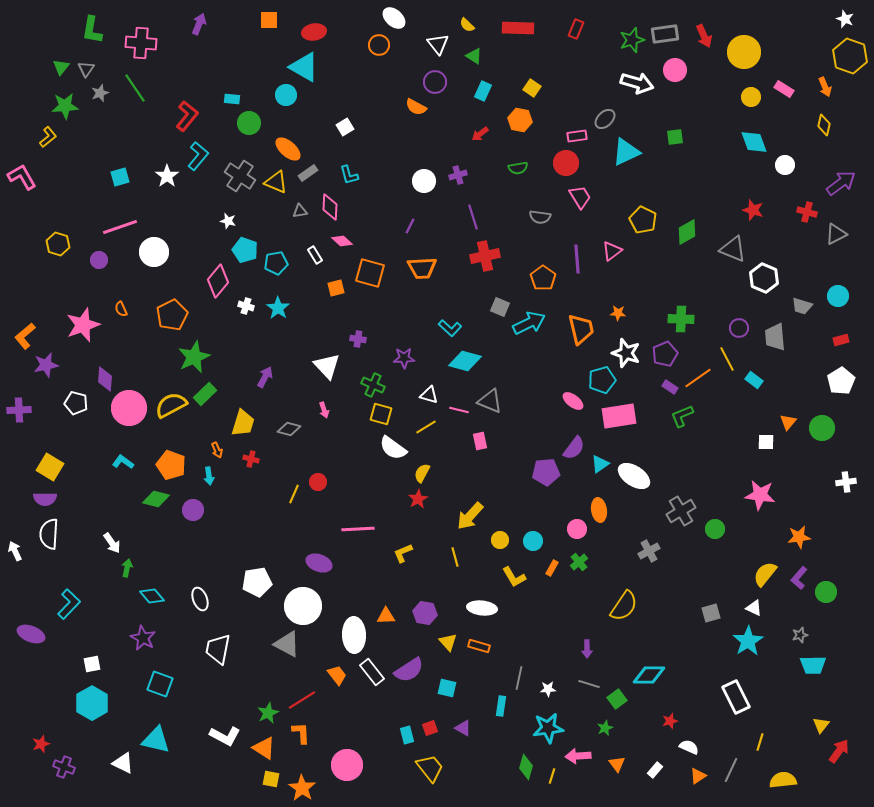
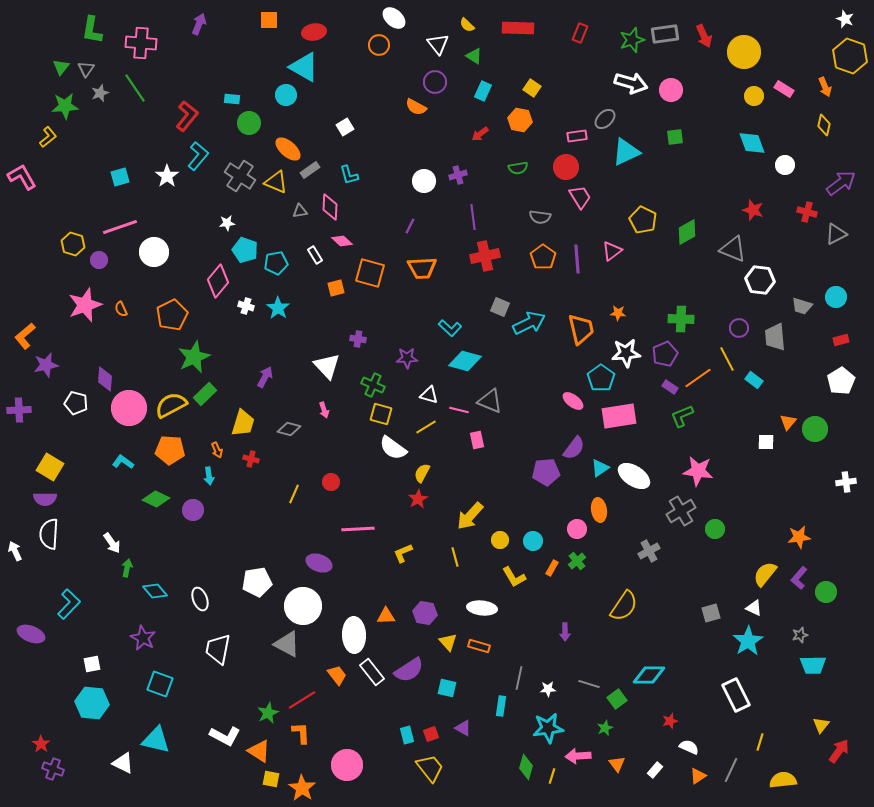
red rectangle at (576, 29): moved 4 px right, 4 px down
pink circle at (675, 70): moved 4 px left, 20 px down
white arrow at (637, 83): moved 6 px left
yellow circle at (751, 97): moved 3 px right, 1 px up
cyan diamond at (754, 142): moved 2 px left, 1 px down
red circle at (566, 163): moved 4 px down
gray rectangle at (308, 173): moved 2 px right, 3 px up
purple line at (473, 217): rotated 10 degrees clockwise
white star at (228, 221): moved 1 px left, 2 px down; rotated 21 degrees counterclockwise
yellow hexagon at (58, 244): moved 15 px right
orange pentagon at (543, 278): moved 21 px up
white hexagon at (764, 278): moved 4 px left, 2 px down; rotated 16 degrees counterclockwise
cyan circle at (838, 296): moved 2 px left, 1 px down
pink star at (83, 325): moved 2 px right, 20 px up
white star at (626, 353): rotated 24 degrees counterclockwise
purple star at (404, 358): moved 3 px right
cyan pentagon at (602, 380): moved 1 px left, 2 px up; rotated 20 degrees counterclockwise
green circle at (822, 428): moved 7 px left, 1 px down
pink rectangle at (480, 441): moved 3 px left, 1 px up
cyan triangle at (600, 464): moved 4 px down
orange pentagon at (171, 465): moved 1 px left, 15 px up; rotated 16 degrees counterclockwise
red circle at (318, 482): moved 13 px right
pink star at (760, 495): moved 62 px left, 24 px up
green diamond at (156, 499): rotated 12 degrees clockwise
green cross at (579, 562): moved 2 px left, 1 px up
cyan diamond at (152, 596): moved 3 px right, 5 px up
purple arrow at (587, 649): moved 22 px left, 17 px up
white rectangle at (736, 697): moved 2 px up
cyan hexagon at (92, 703): rotated 24 degrees counterclockwise
red square at (430, 728): moved 1 px right, 6 px down
red star at (41, 744): rotated 18 degrees counterclockwise
orange triangle at (264, 748): moved 5 px left, 3 px down
purple cross at (64, 767): moved 11 px left, 2 px down
